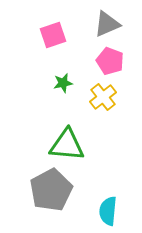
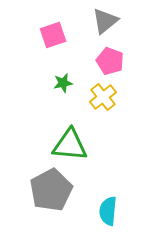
gray triangle: moved 2 px left, 3 px up; rotated 16 degrees counterclockwise
green triangle: moved 3 px right
